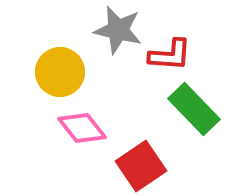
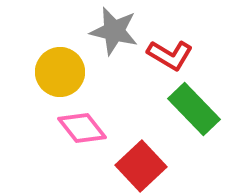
gray star: moved 4 px left, 1 px down
red L-shape: rotated 27 degrees clockwise
red square: rotated 9 degrees counterclockwise
